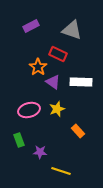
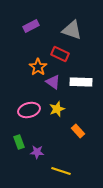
red rectangle: moved 2 px right
green rectangle: moved 2 px down
purple star: moved 3 px left
